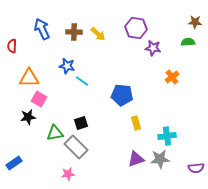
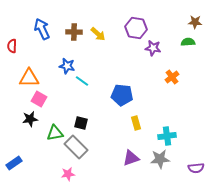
black star: moved 2 px right, 2 px down
black square: rotated 32 degrees clockwise
purple triangle: moved 5 px left, 1 px up
